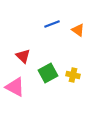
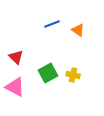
red triangle: moved 7 px left, 1 px down
